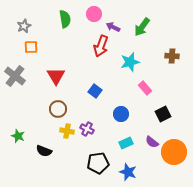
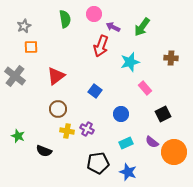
brown cross: moved 1 px left, 2 px down
red triangle: rotated 24 degrees clockwise
